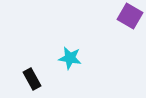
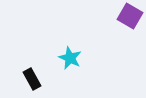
cyan star: rotated 15 degrees clockwise
